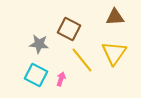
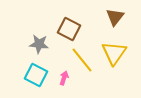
brown triangle: rotated 48 degrees counterclockwise
pink arrow: moved 3 px right, 1 px up
